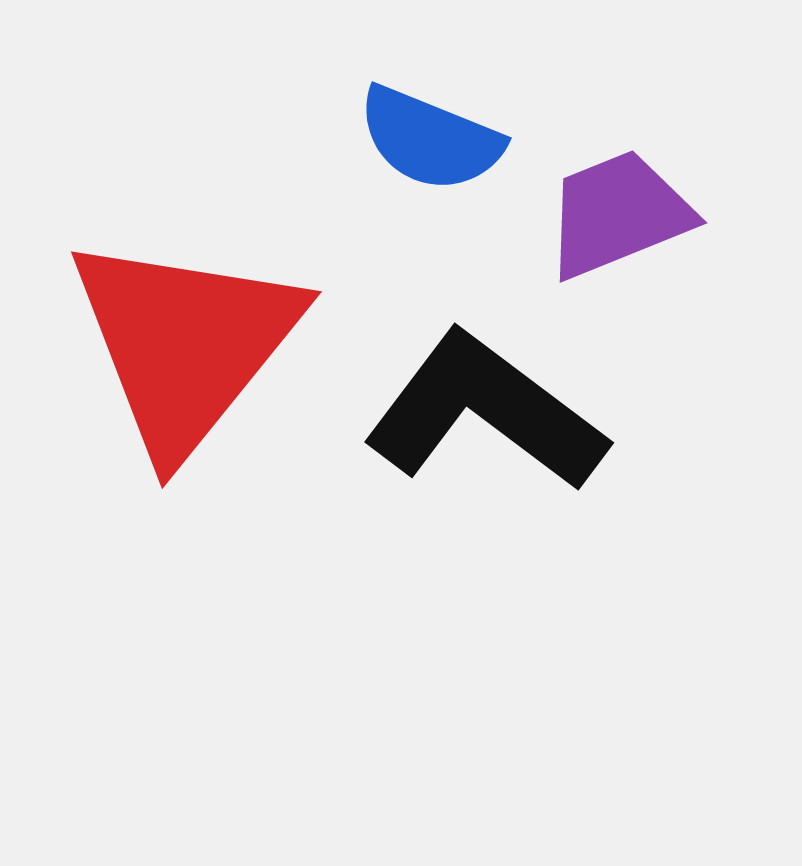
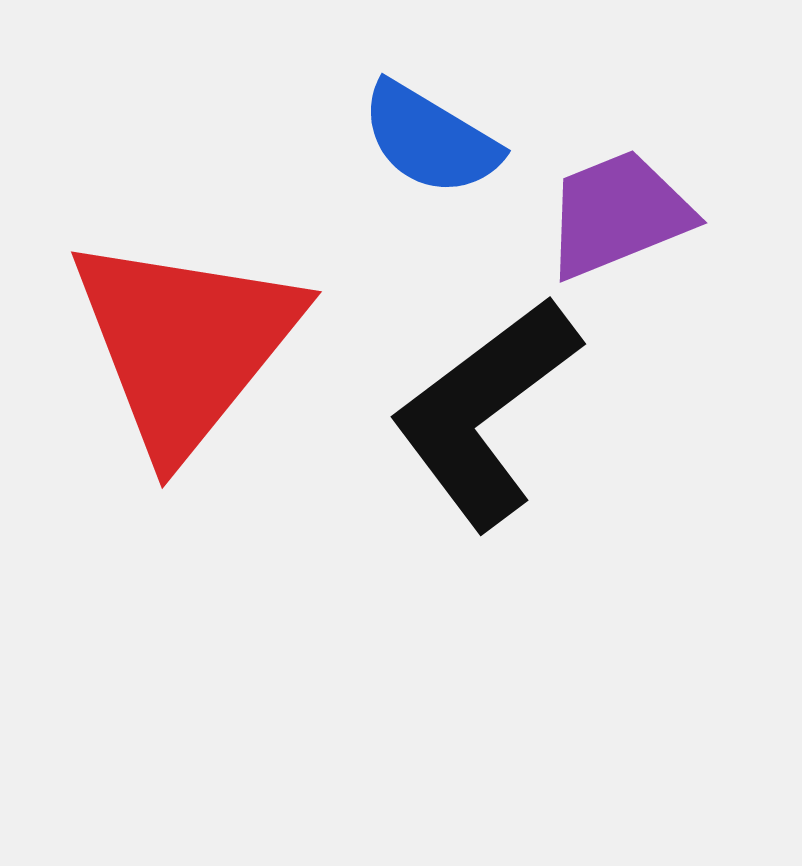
blue semicircle: rotated 9 degrees clockwise
black L-shape: rotated 74 degrees counterclockwise
